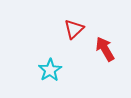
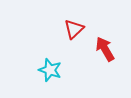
cyan star: rotated 20 degrees counterclockwise
